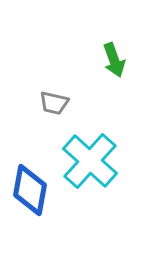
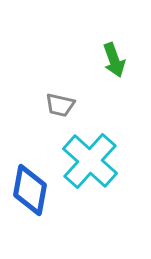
gray trapezoid: moved 6 px right, 2 px down
